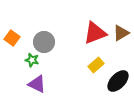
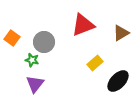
red triangle: moved 12 px left, 8 px up
yellow rectangle: moved 1 px left, 2 px up
purple triangle: moved 2 px left; rotated 42 degrees clockwise
